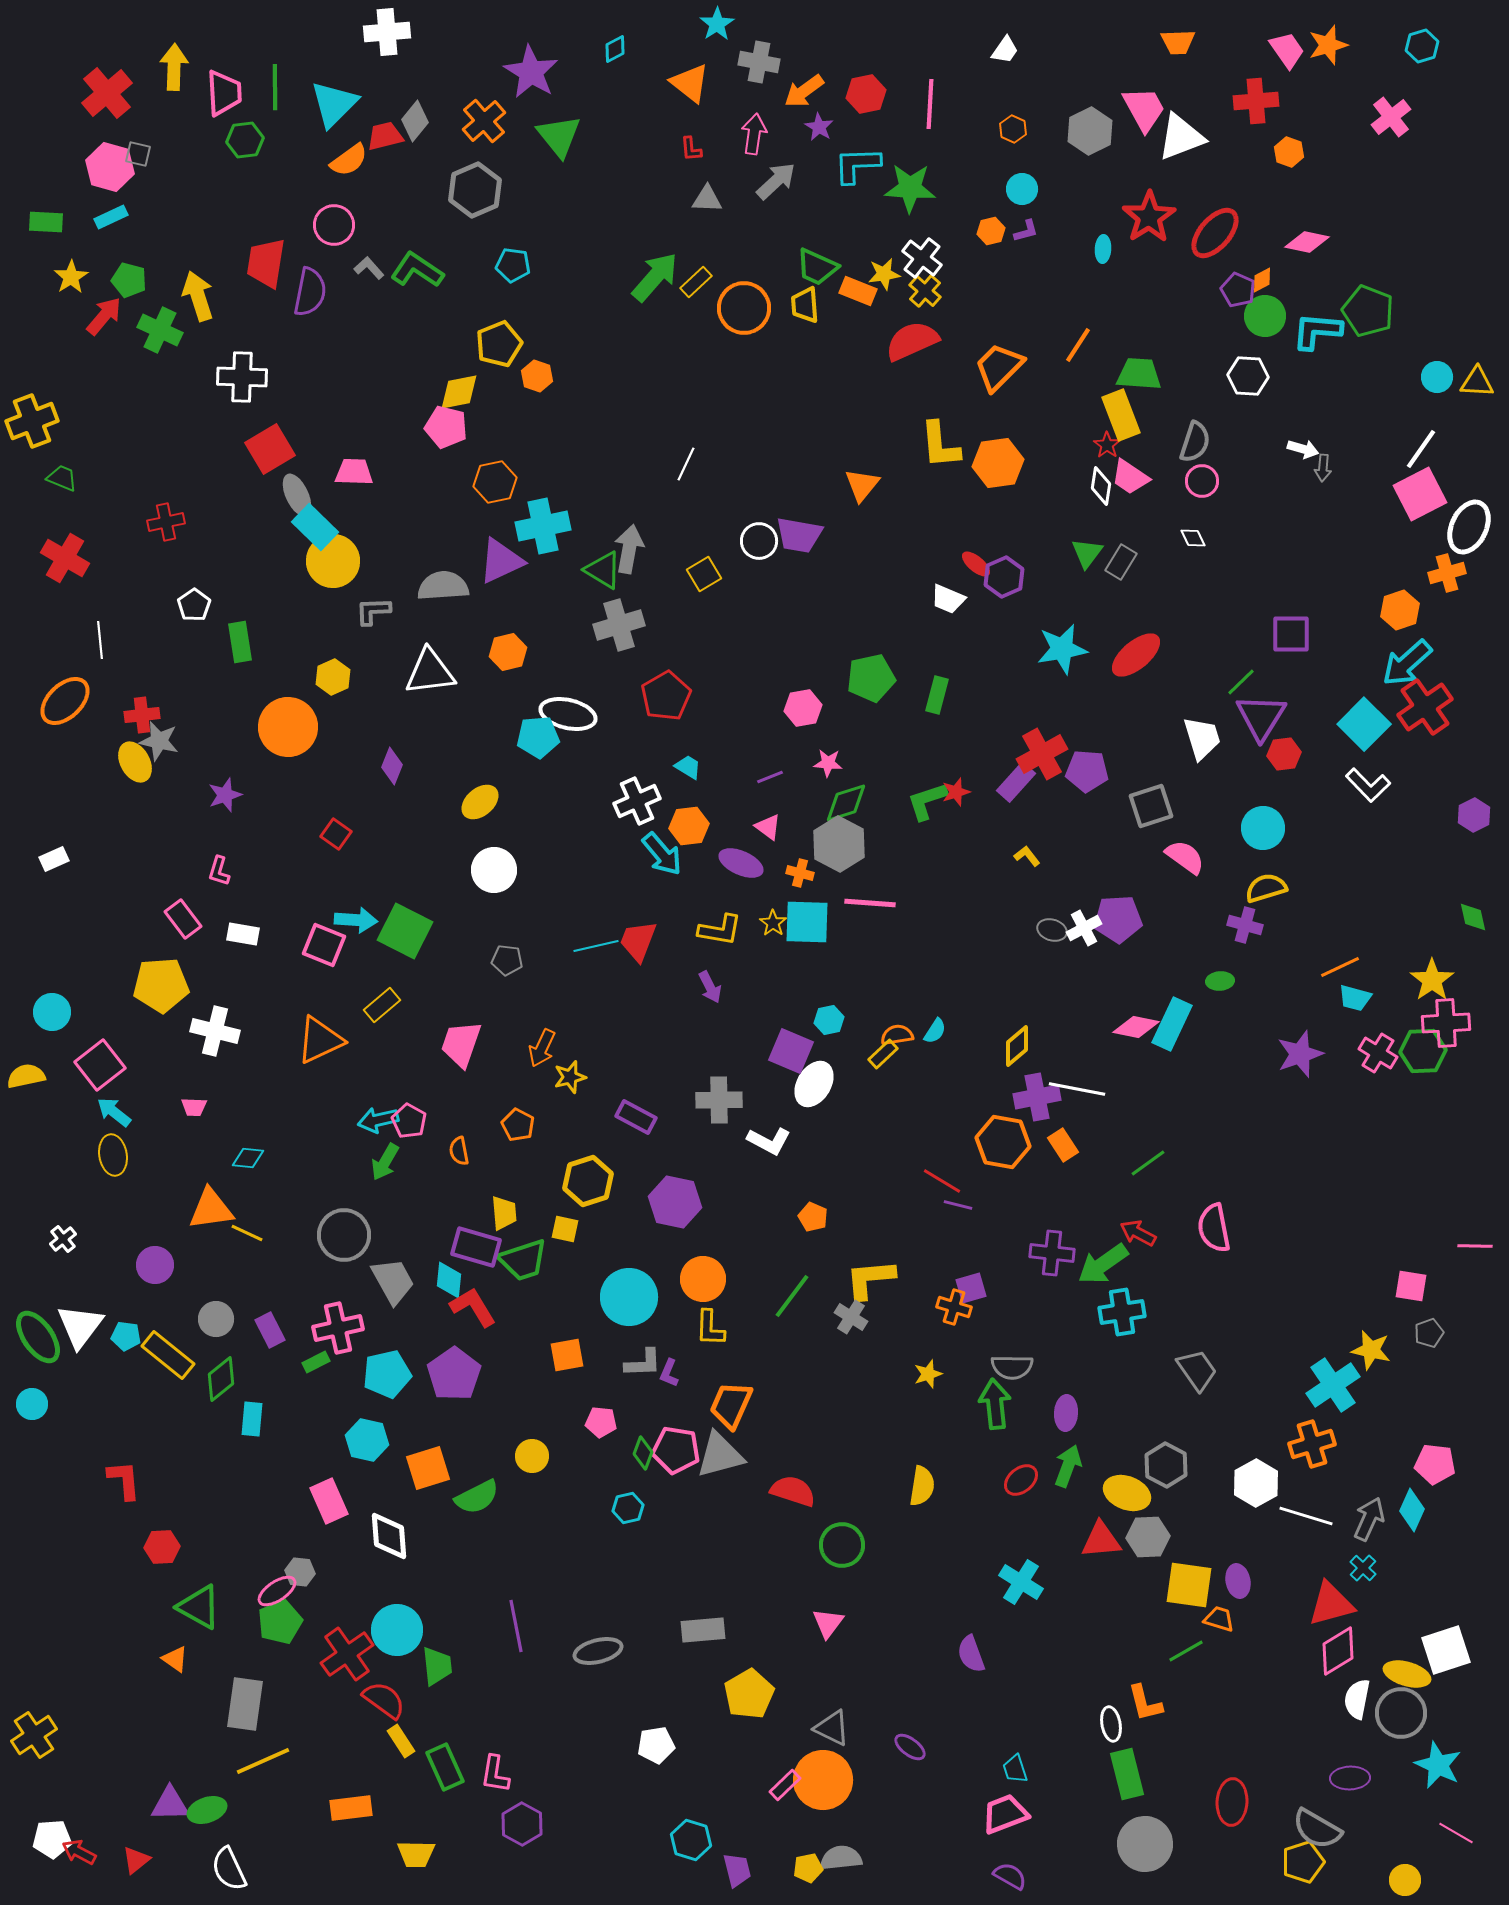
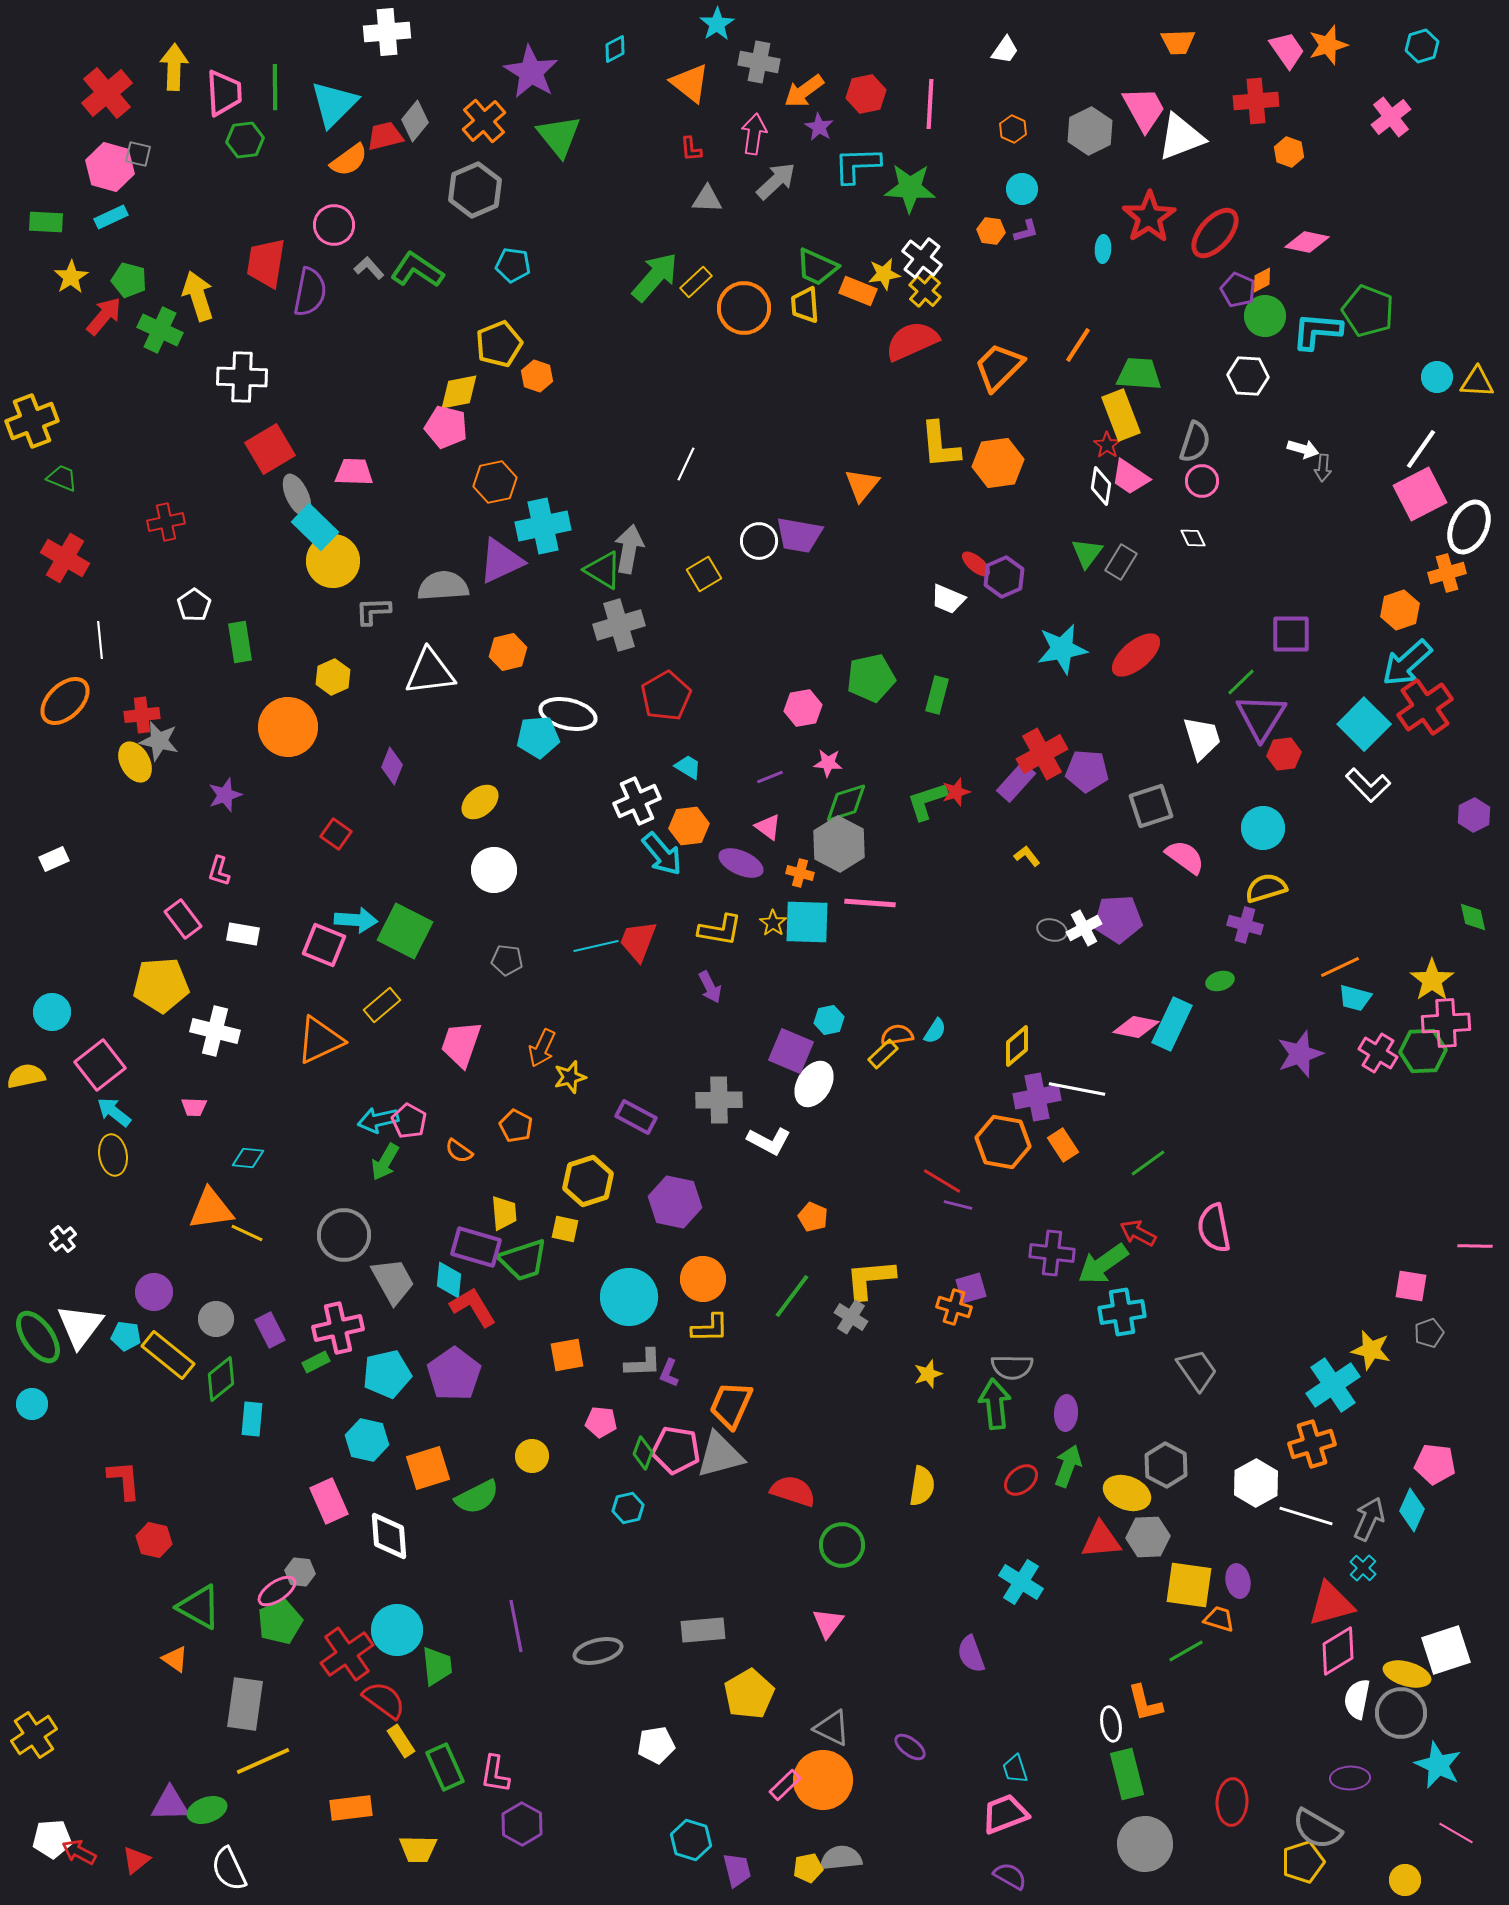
orange hexagon at (991, 231): rotated 20 degrees clockwise
green ellipse at (1220, 981): rotated 12 degrees counterclockwise
orange pentagon at (518, 1125): moved 2 px left, 1 px down
orange semicircle at (459, 1151): rotated 44 degrees counterclockwise
purple circle at (155, 1265): moved 1 px left, 27 px down
yellow L-shape at (710, 1328): rotated 93 degrees counterclockwise
red hexagon at (162, 1547): moved 8 px left, 7 px up; rotated 16 degrees clockwise
yellow trapezoid at (416, 1854): moved 2 px right, 5 px up
